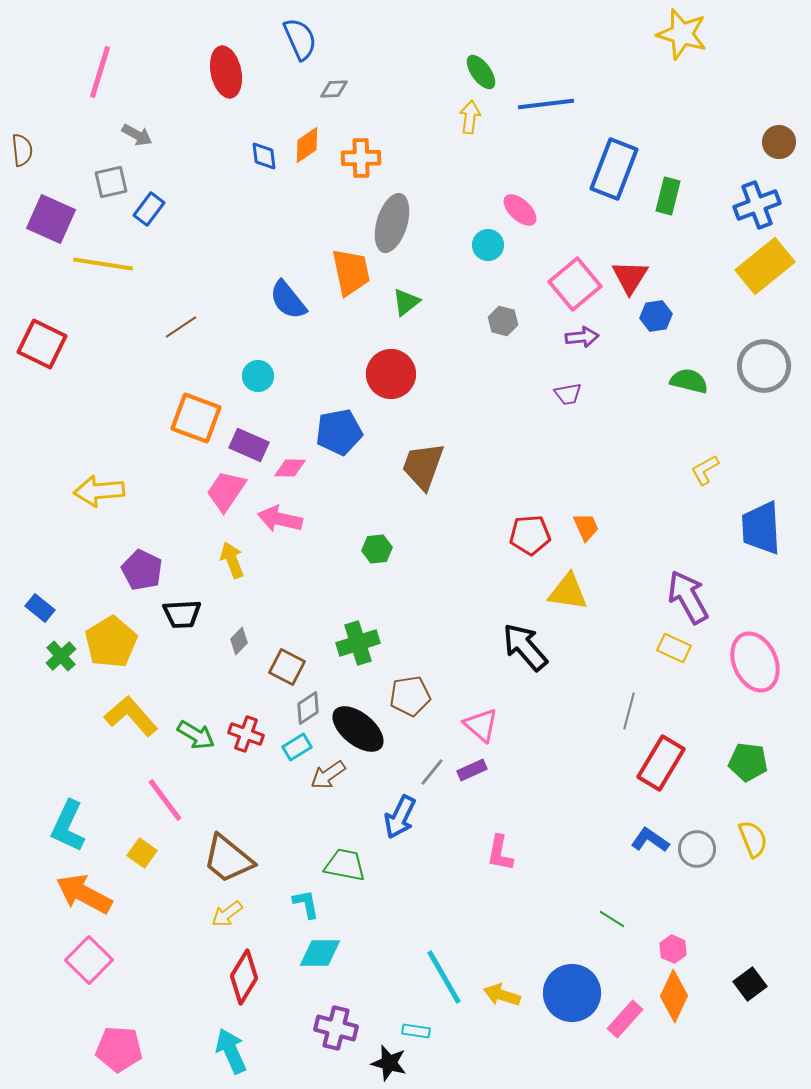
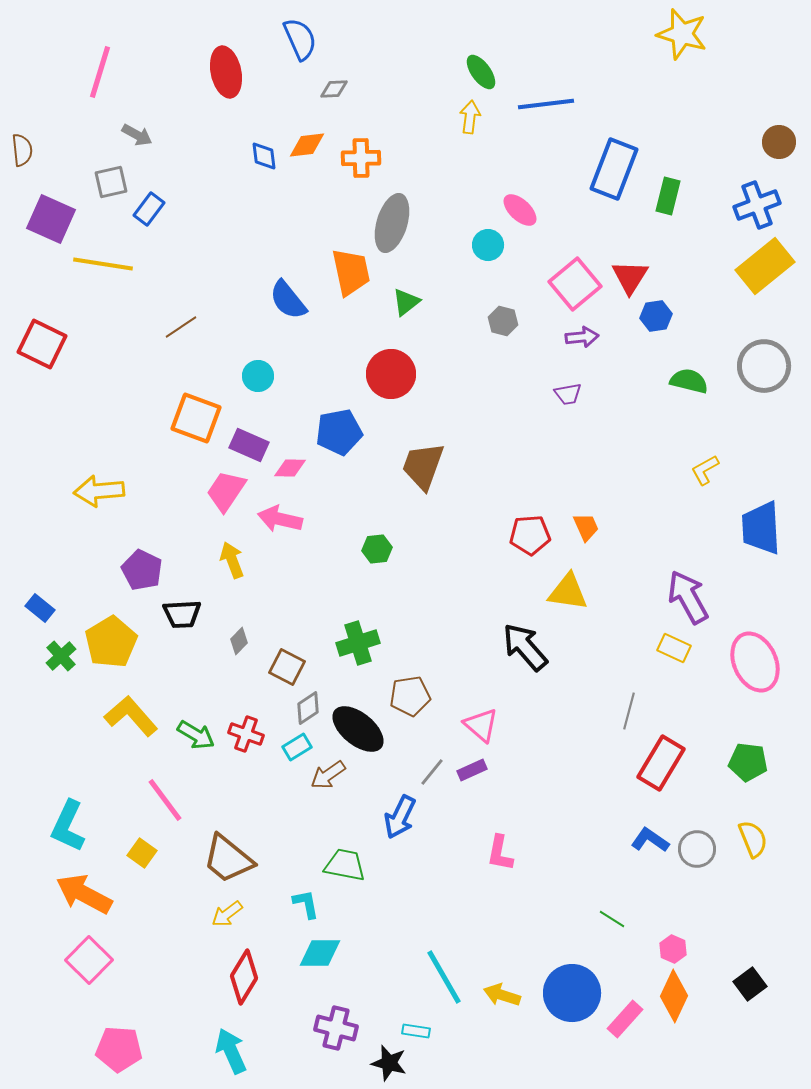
orange diamond at (307, 145): rotated 27 degrees clockwise
